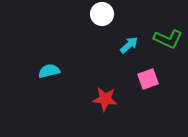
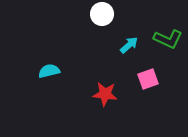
red star: moved 5 px up
